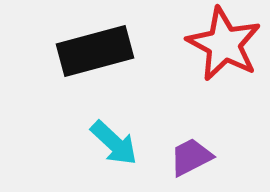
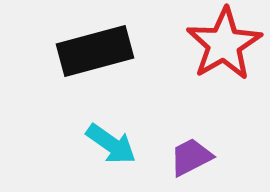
red star: rotated 14 degrees clockwise
cyan arrow: moved 3 px left, 1 px down; rotated 8 degrees counterclockwise
